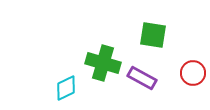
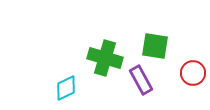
green square: moved 2 px right, 11 px down
green cross: moved 2 px right, 5 px up
purple rectangle: moved 1 px left, 2 px down; rotated 32 degrees clockwise
